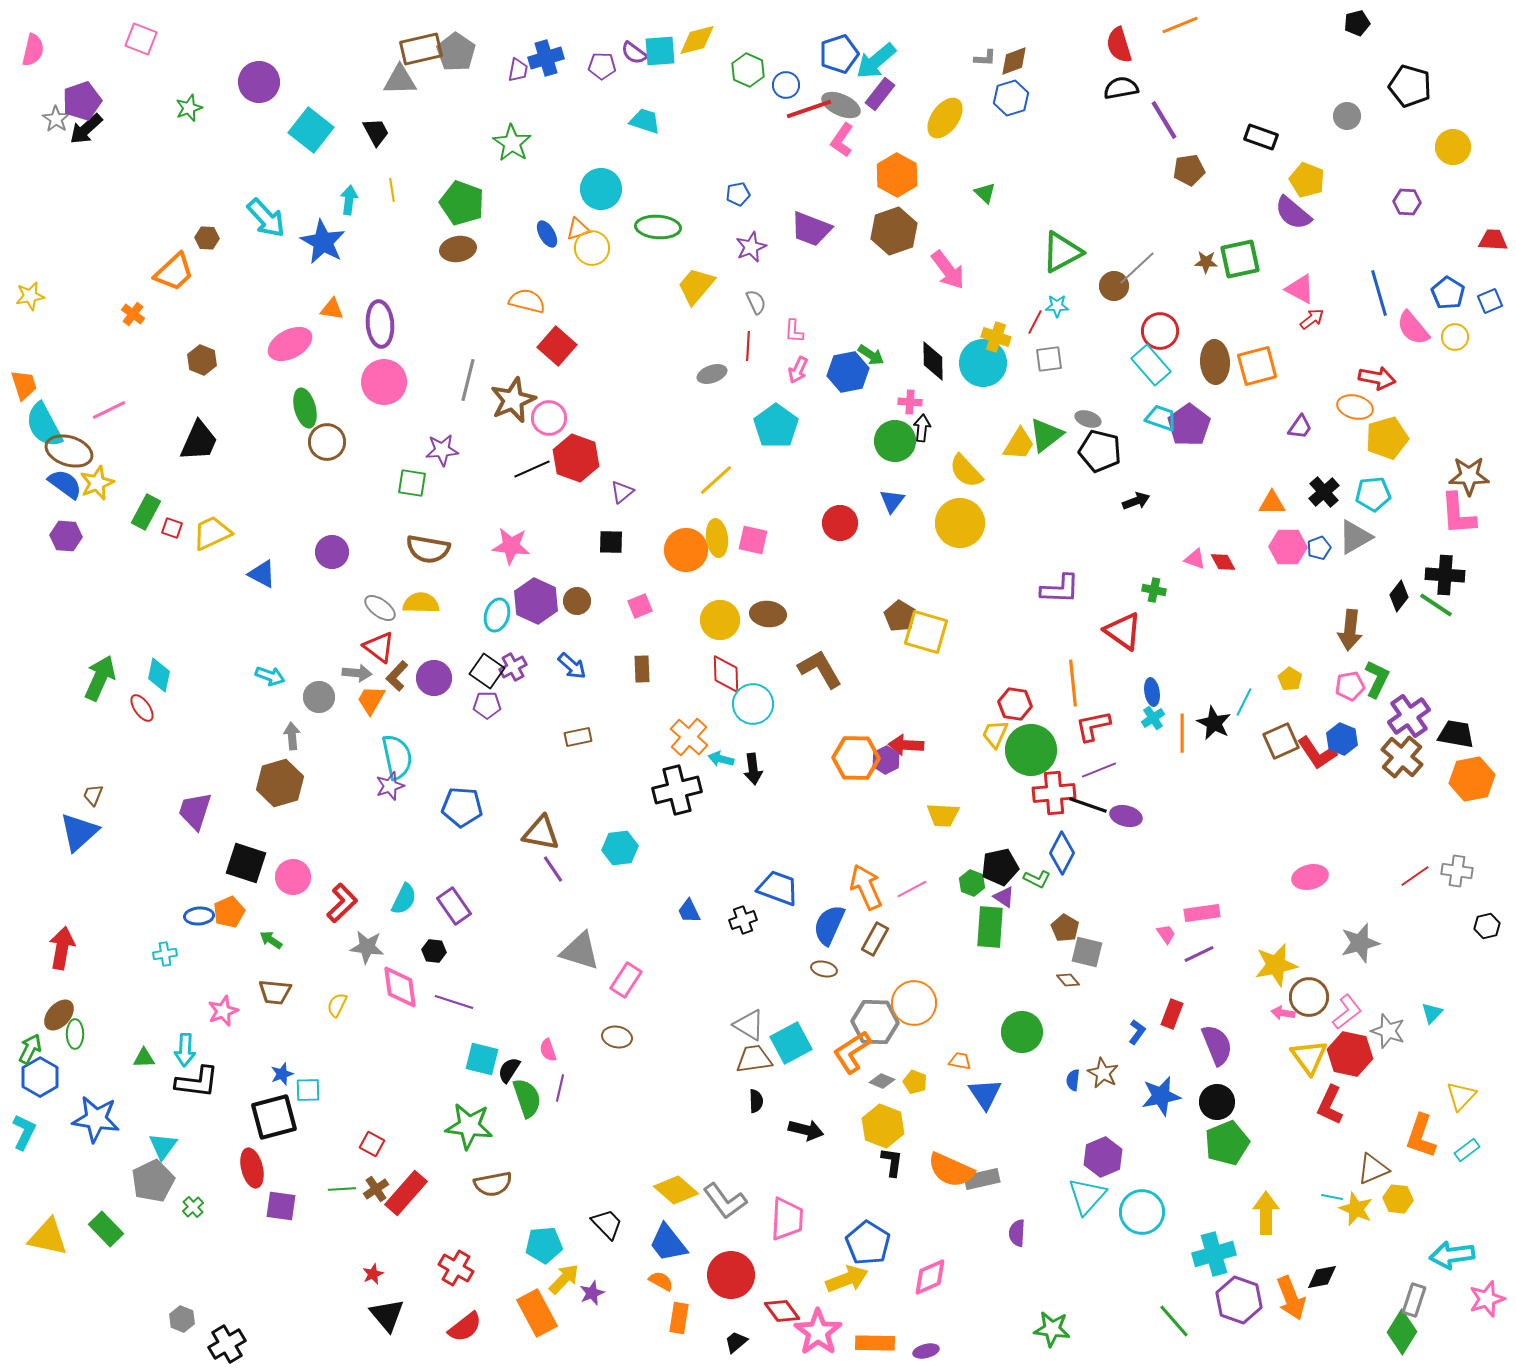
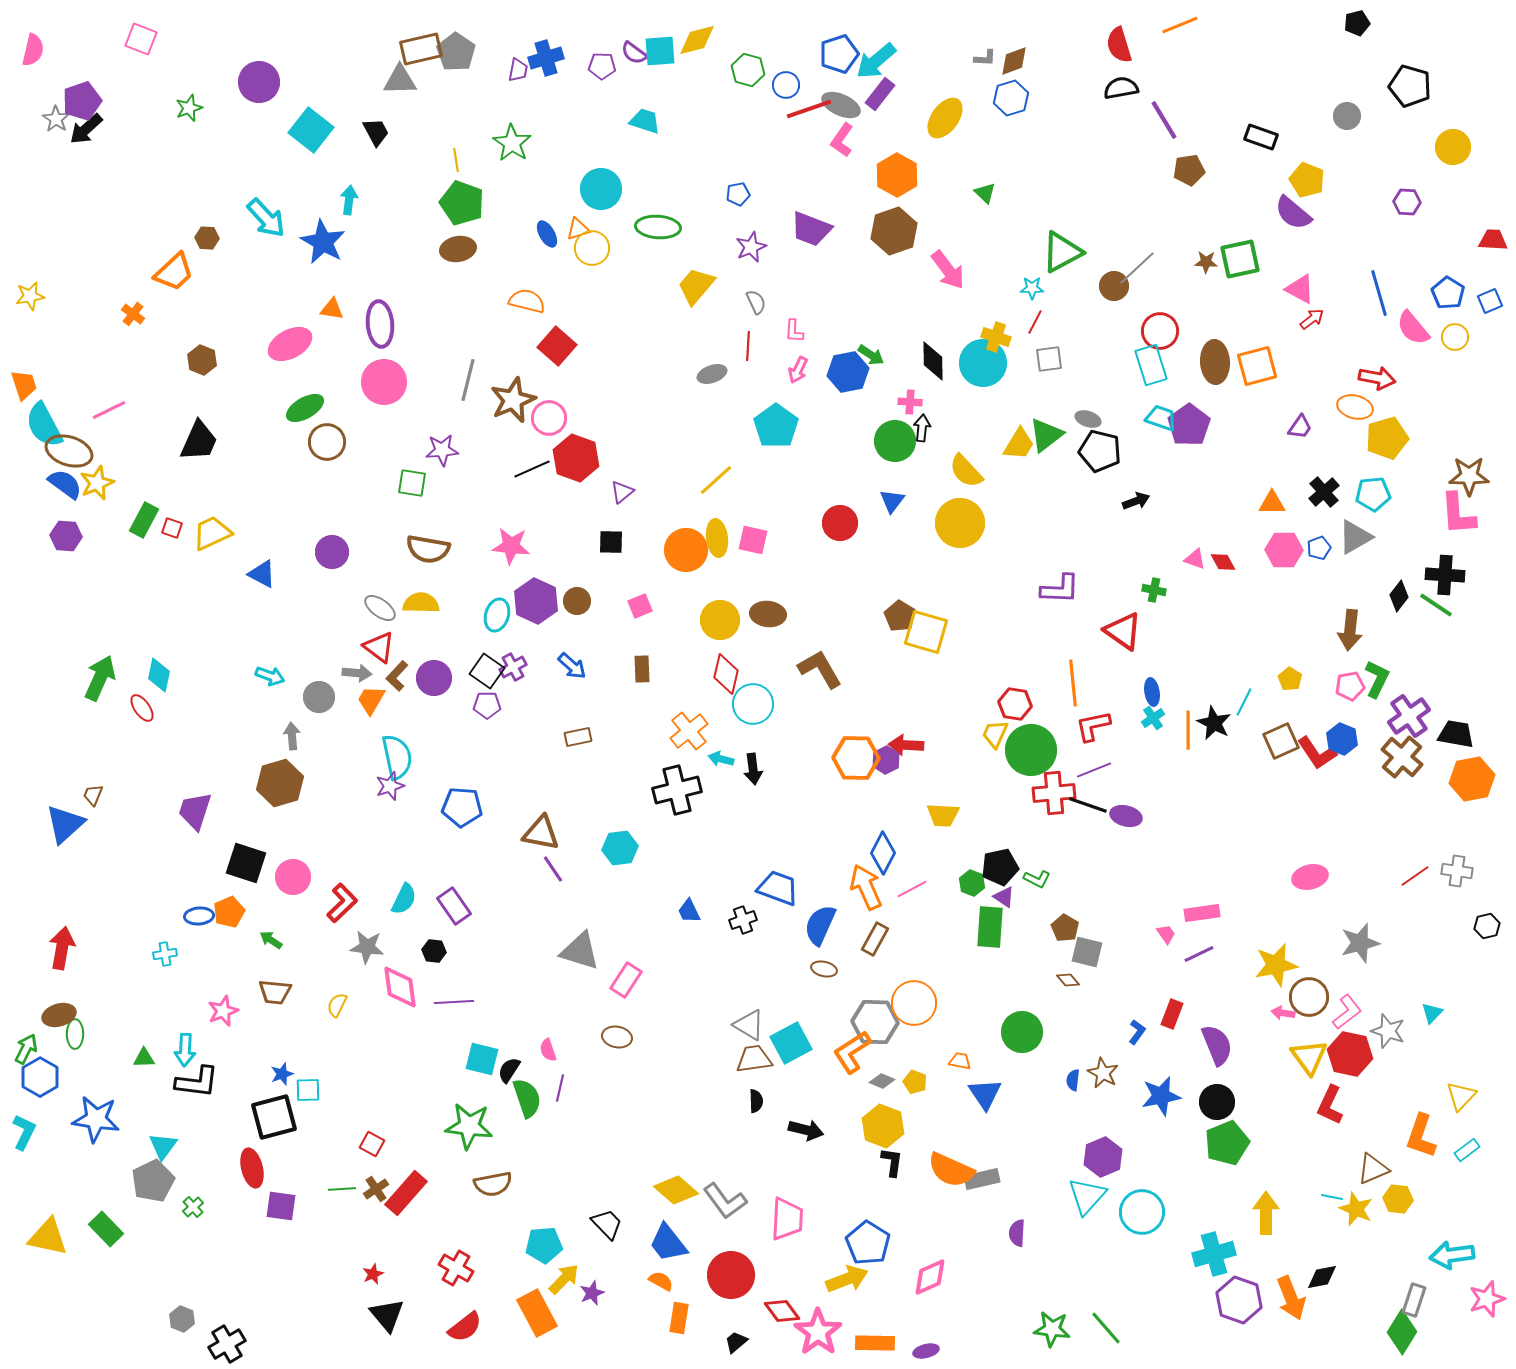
green hexagon at (748, 70): rotated 8 degrees counterclockwise
yellow line at (392, 190): moved 64 px right, 30 px up
cyan star at (1057, 306): moved 25 px left, 18 px up
cyan rectangle at (1151, 365): rotated 24 degrees clockwise
green ellipse at (305, 408): rotated 75 degrees clockwise
green rectangle at (146, 512): moved 2 px left, 8 px down
pink hexagon at (1288, 547): moved 4 px left, 3 px down
red diamond at (726, 674): rotated 15 degrees clockwise
orange line at (1182, 733): moved 6 px right, 3 px up
orange cross at (689, 737): moved 6 px up; rotated 9 degrees clockwise
purple line at (1099, 770): moved 5 px left
blue triangle at (79, 832): moved 14 px left, 8 px up
blue diamond at (1062, 853): moved 179 px left
blue semicircle at (829, 925): moved 9 px left
purple line at (454, 1002): rotated 21 degrees counterclockwise
brown ellipse at (59, 1015): rotated 32 degrees clockwise
green arrow at (30, 1049): moved 4 px left
green line at (1174, 1321): moved 68 px left, 7 px down
